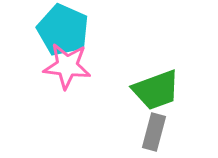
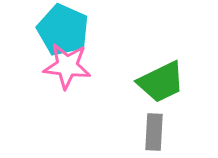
green trapezoid: moved 5 px right, 8 px up; rotated 6 degrees counterclockwise
gray rectangle: rotated 12 degrees counterclockwise
